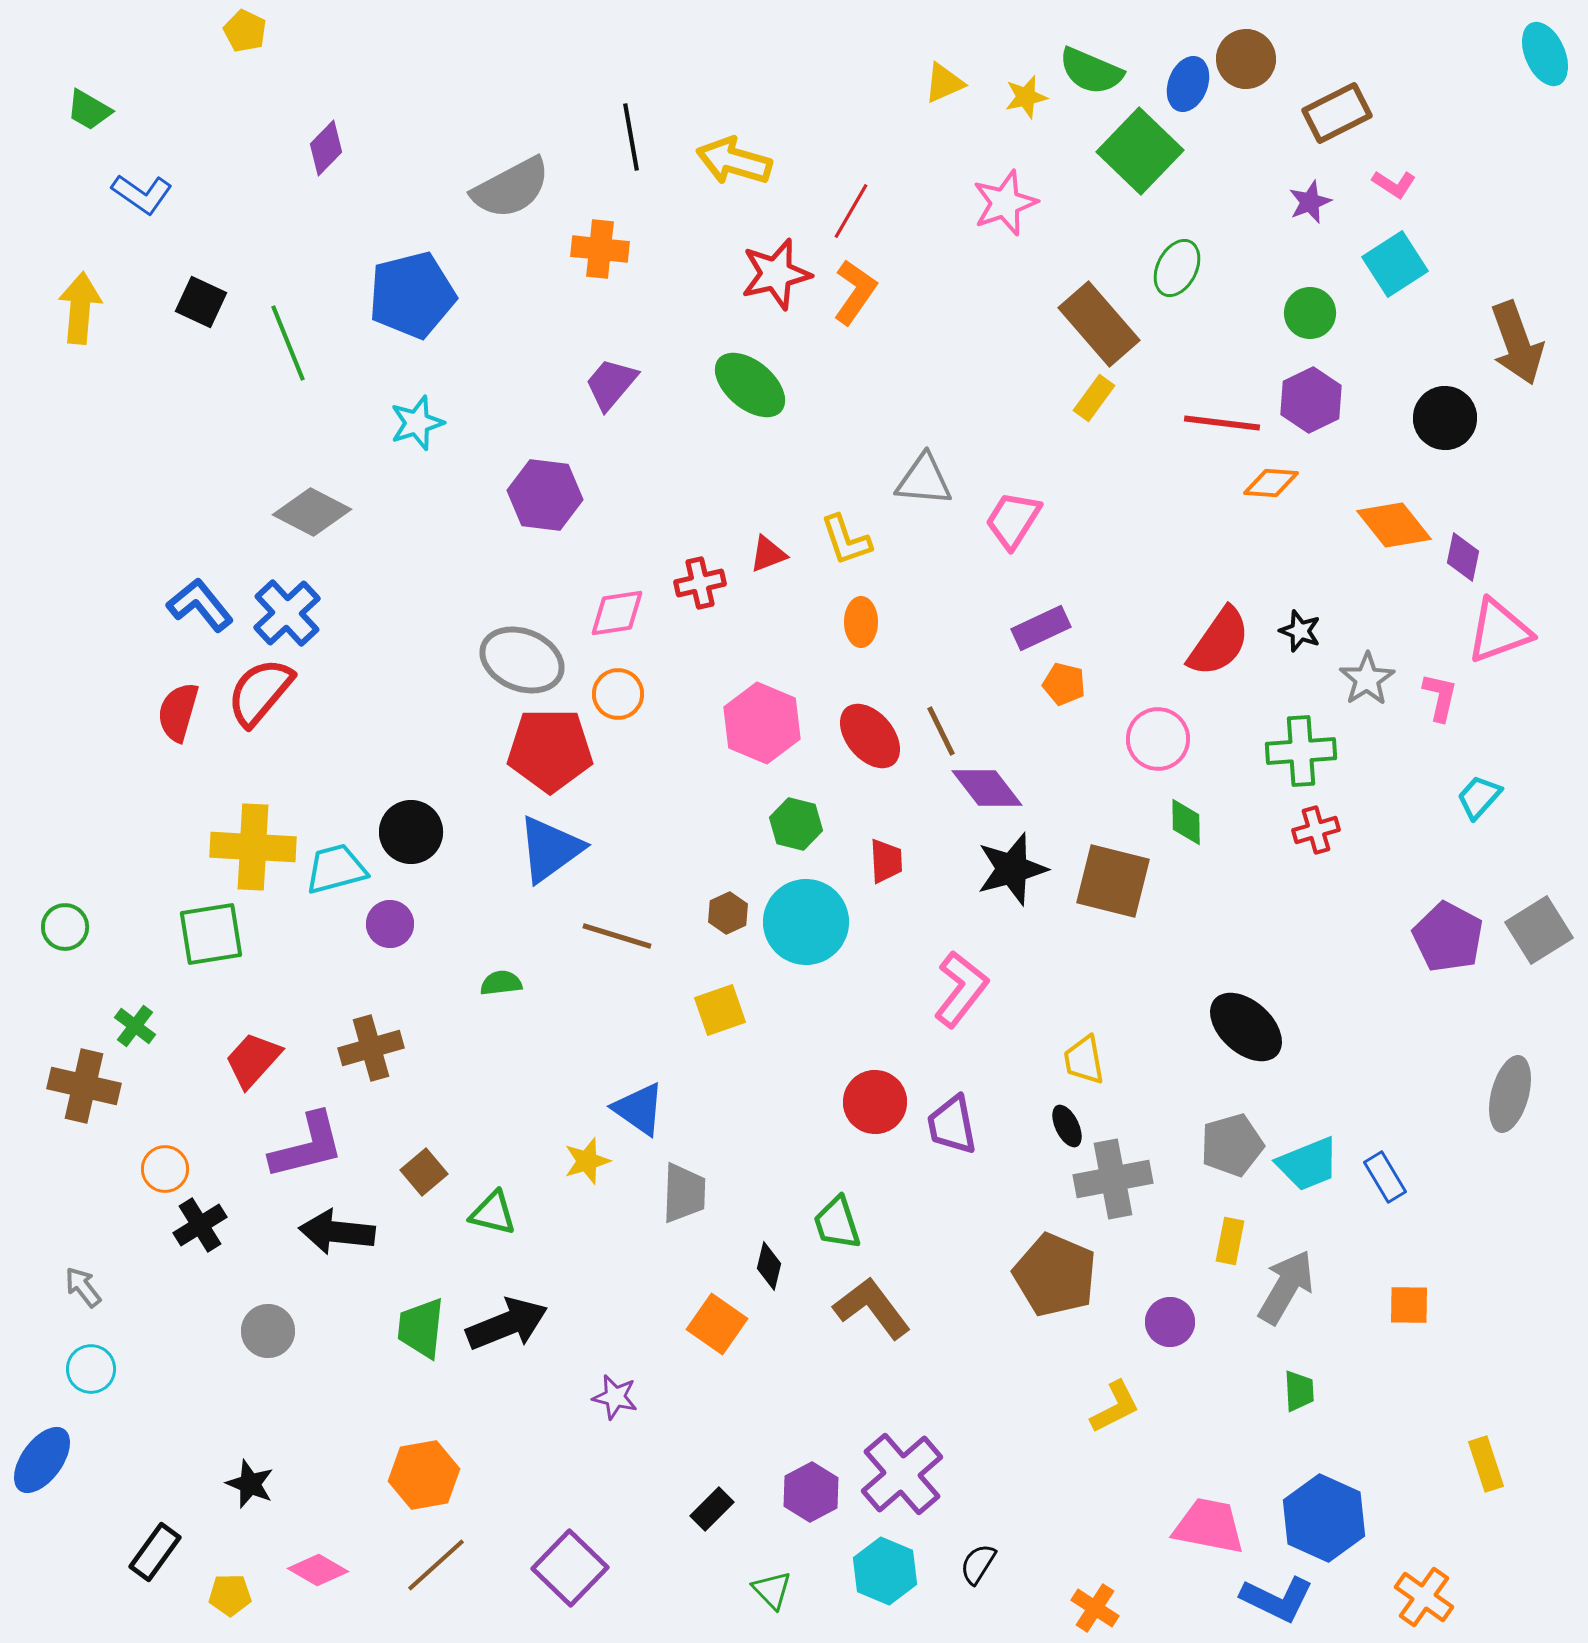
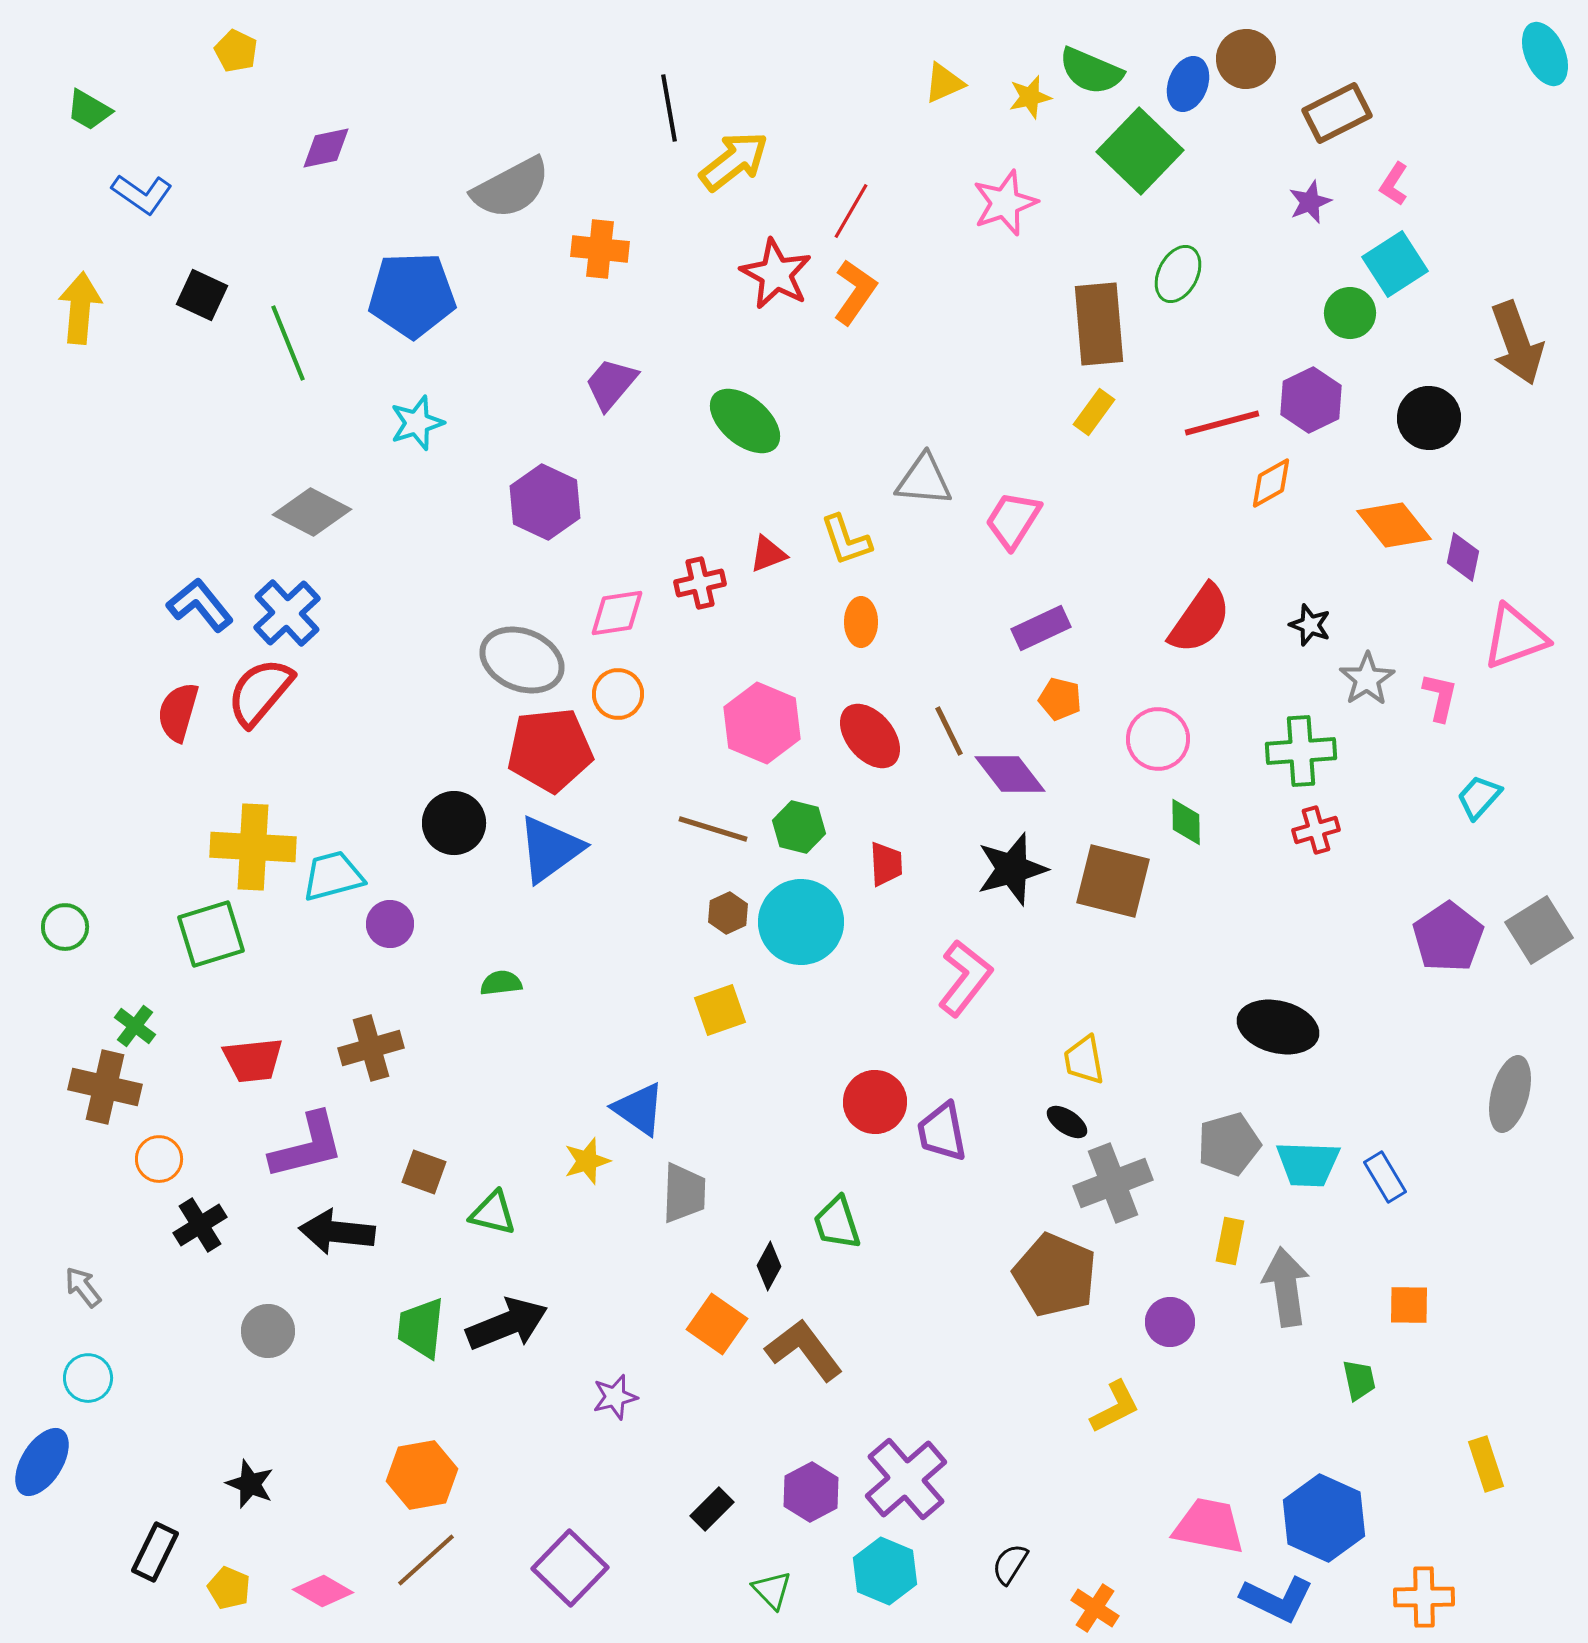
yellow pentagon at (245, 31): moved 9 px left, 20 px down
yellow star at (1026, 97): moved 4 px right
black line at (631, 137): moved 38 px right, 29 px up
purple diamond at (326, 148): rotated 34 degrees clockwise
yellow arrow at (734, 161): rotated 126 degrees clockwise
pink L-shape at (1394, 184): rotated 90 degrees clockwise
green ellipse at (1177, 268): moved 1 px right, 6 px down
red star at (776, 274): rotated 30 degrees counterclockwise
blue pentagon at (412, 295): rotated 12 degrees clockwise
black square at (201, 302): moved 1 px right, 7 px up
green circle at (1310, 313): moved 40 px right
brown rectangle at (1099, 324): rotated 36 degrees clockwise
green ellipse at (750, 385): moved 5 px left, 36 px down
yellow rectangle at (1094, 398): moved 14 px down
black circle at (1445, 418): moved 16 px left
red line at (1222, 423): rotated 22 degrees counterclockwise
orange diamond at (1271, 483): rotated 34 degrees counterclockwise
purple hexagon at (545, 495): moved 7 px down; rotated 18 degrees clockwise
black star at (1300, 631): moved 10 px right, 6 px up
pink triangle at (1499, 631): moved 16 px right, 6 px down
red semicircle at (1219, 642): moved 19 px left, 23 px up
orange pentagon at (1064, 684): moved 4 px left, 15 px down
brown line at (941, 731): moved 8 px right
red pentagon at (550, 750): rotated 6 degrees counterclockwise
purple diamond at (987, 788): moved 23 px right, 14 px up
green hexagon at (796, 824): moved 3 px right, 3 px down
black circle at (411, 832): moved 43 px right, 9 px up
red trapezoid at (886, 861): moved 3 px down
cyan trapezoid at (336, 869): moved 3 px left, 7 px down
cyan circle at (806, 922): moved 5 px left
green square at (211, 934): rotated 8 degrees counterclockwise
brown line at (617, 936): moved 96 px right, 107 px up
purple pentagon at (1448, 937): rotated 10 degrees clockwise
pink L-shape at (961, 989): moved 4 px right, 11 px up
black ellipse at (1246, 1027): moved 32 px right; rotated 28 degrees counterclockwise
red trapezoid at (253, 1060): rotated 138 degrees counterclockwise
brown cross at (84, 1086): moved 21 px right, 1 px down
purple trapezoid at (952, 1125): moved 10 px left, 7 px down
black ellipse at (1067, 1126): moved 4 px up; rotated 30 degrees counterclockwise
gray pentagon at (1232, 1145): moved 3 px left, 1 px up
cyan trapezoid at (1308, 1164): rotated 24 degrees clockwise
orange circle at (165, 1169): moved 6 px left, 10 px up
brown square at (424, 1172): rotated 30 degrees counterclockwise
gray cross at (1113, 1179): moved 4 px down; rotated 10 degrees counterclockwise
black diamond at (769, 1266): rotated 15 degrees clockwise
gray arrow at (1286, 1287): rotated 38 degrees counterclockwise
brown L-shape at (872, 1308): moved 68 px left, 42 px down
cyan circle at (91, 1369): moved 3 px left, 9 px down
green trapezoid at (1299, 1391): moved 60 px right, 11 px up; rotated 9 degrees counterclockwise
purple star at (615, 1397): rotated 27 degrees counterclockwise
blue ellipse at (42, 1460): moved 2 px down; rotated 4 degrees counterclockwise
purple cross at (902, 1474): moved 4 px right, 5 px down
orange hexagon at (424, 1475): moved 2 px left
black rectangle at (155, 1552): rotated 10 degrees counterclockwise
black semicircle at (978, 1564): moved 32 px right
brown line at (436, 1565): moved 10 px left, 5 px up
pink diamond at (318, 1570): moved 5 px right, 21 px down
yellow pentagon at (230, 1595): moved 1 px left, 7 px up; rotated 24 degrees clockwise
orange cross at (1424, 1597): rotated 36 degrees counterclockwise
